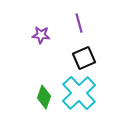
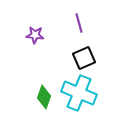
purple star: moved 6 px left
cyan cross: rotated 24 degrees counterclockwise
